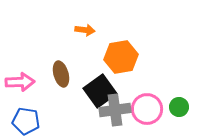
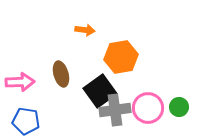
pink circle: moved 1 px right, 1 px up
